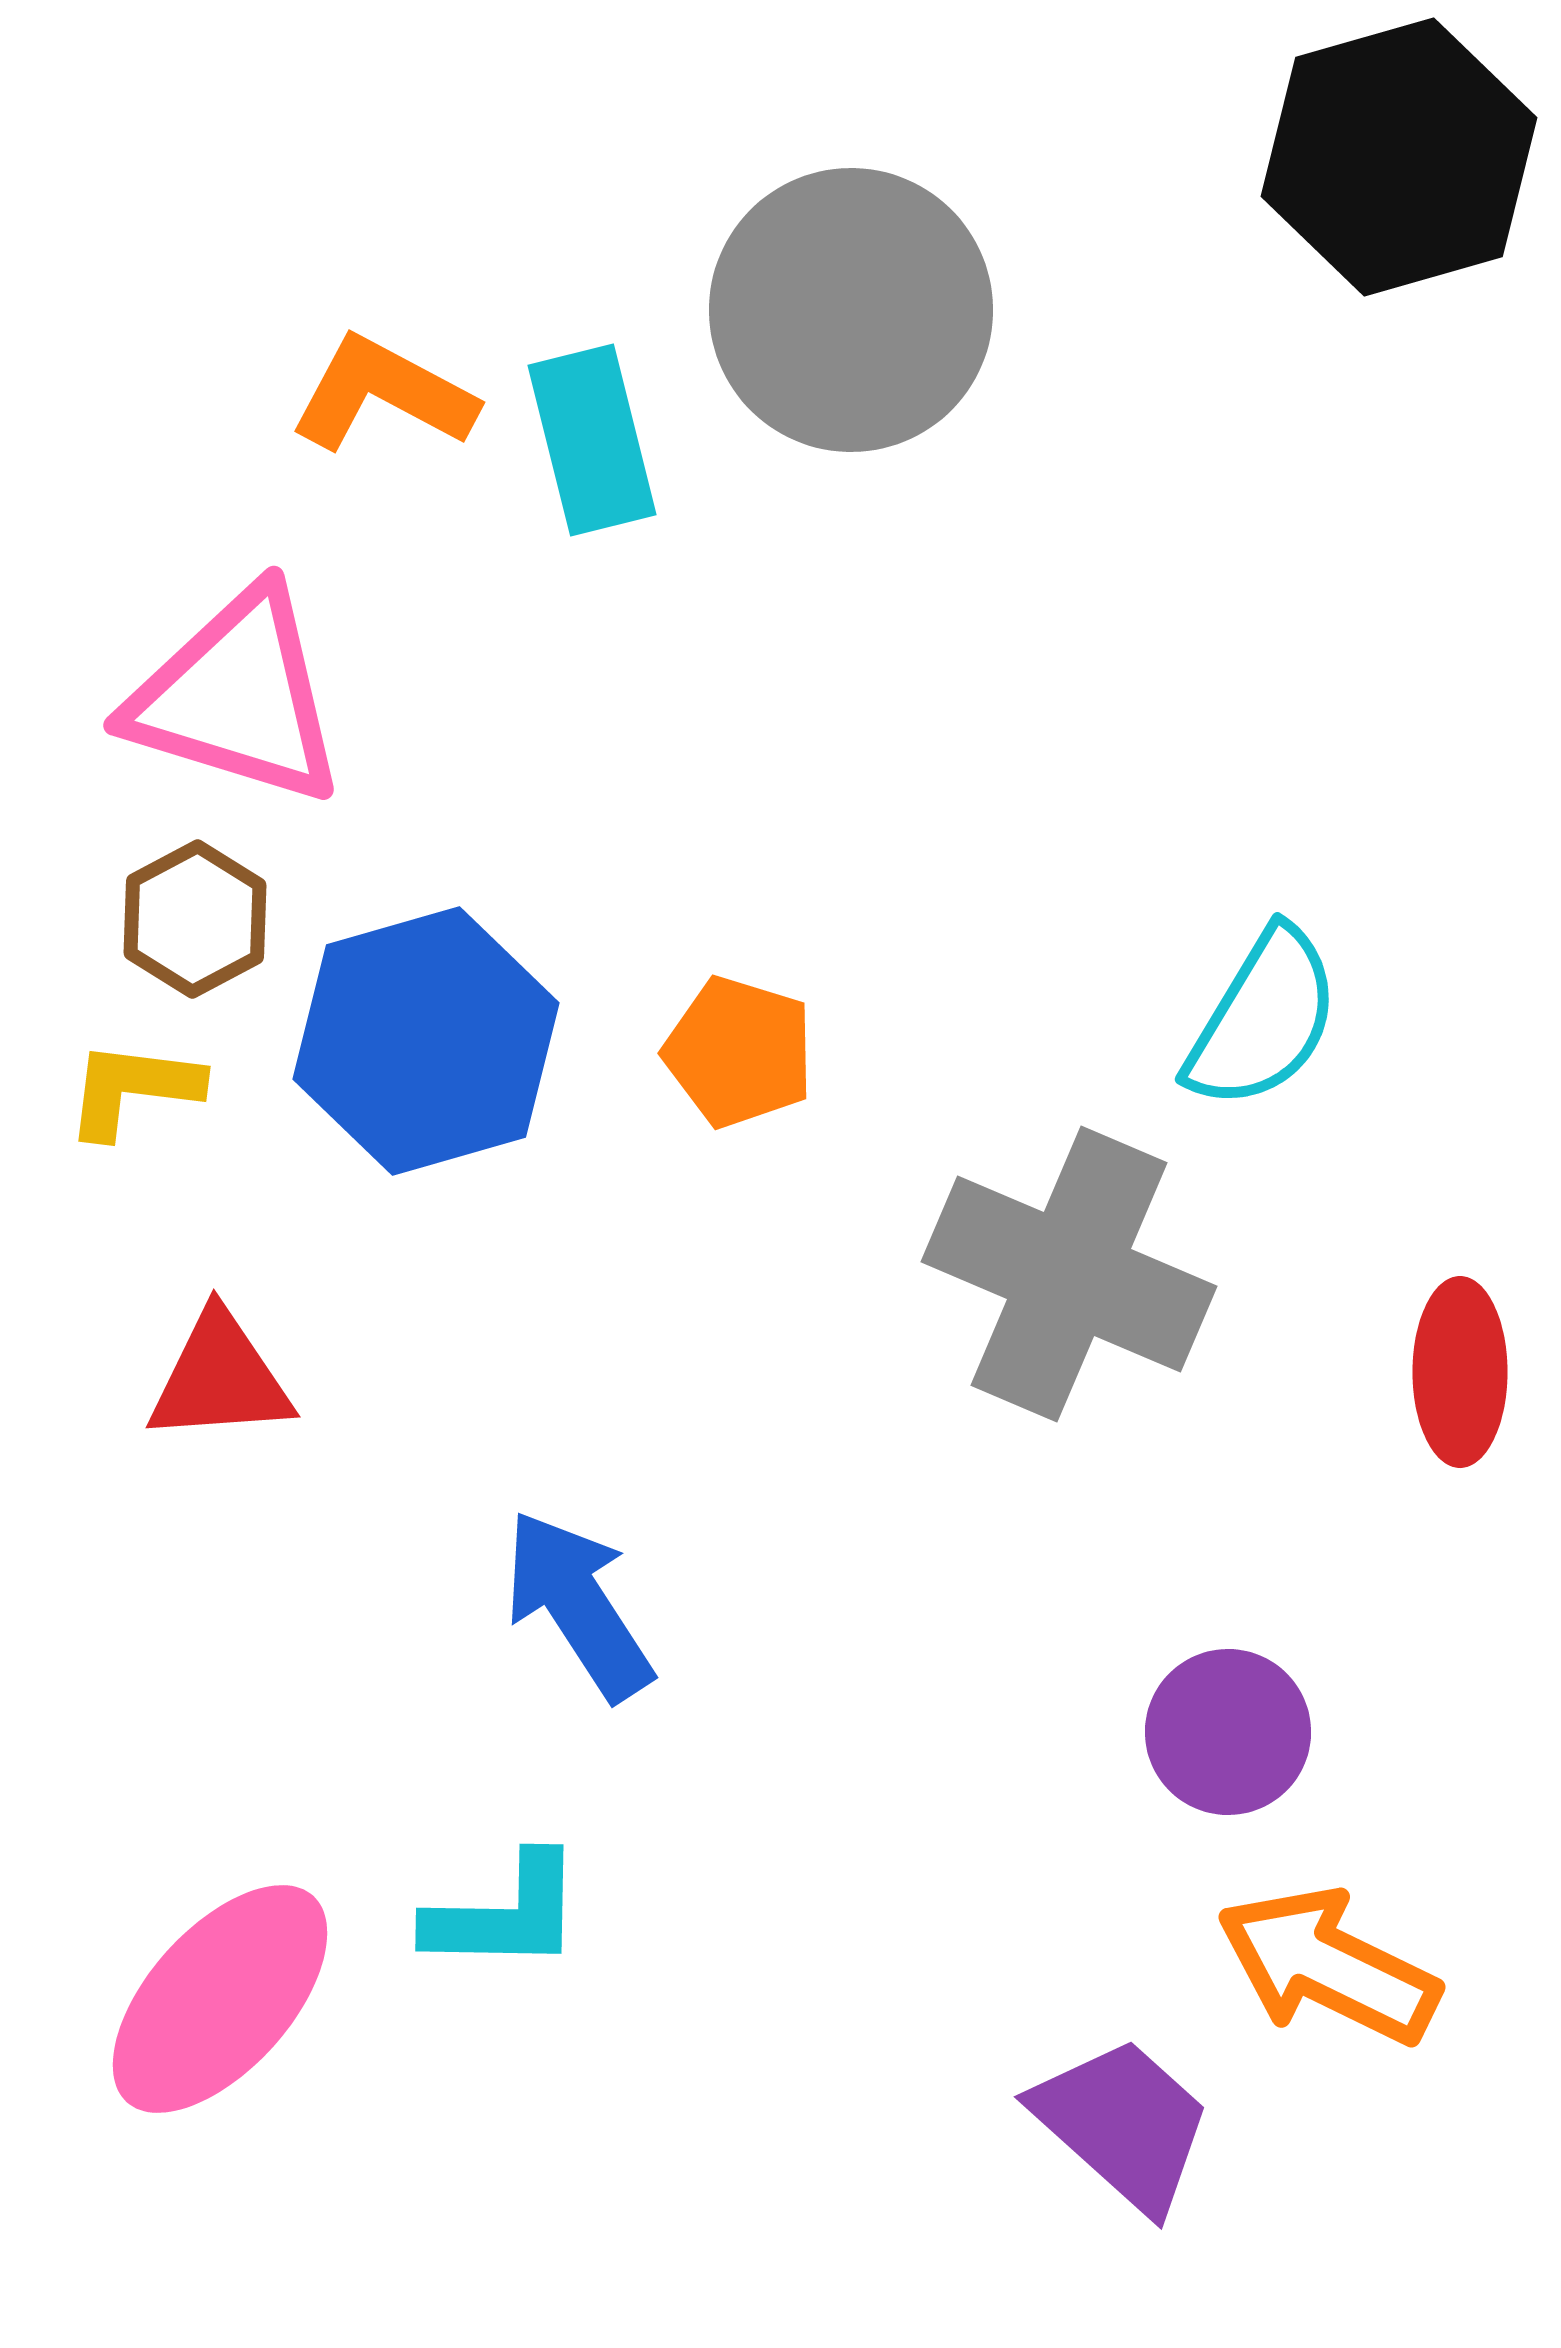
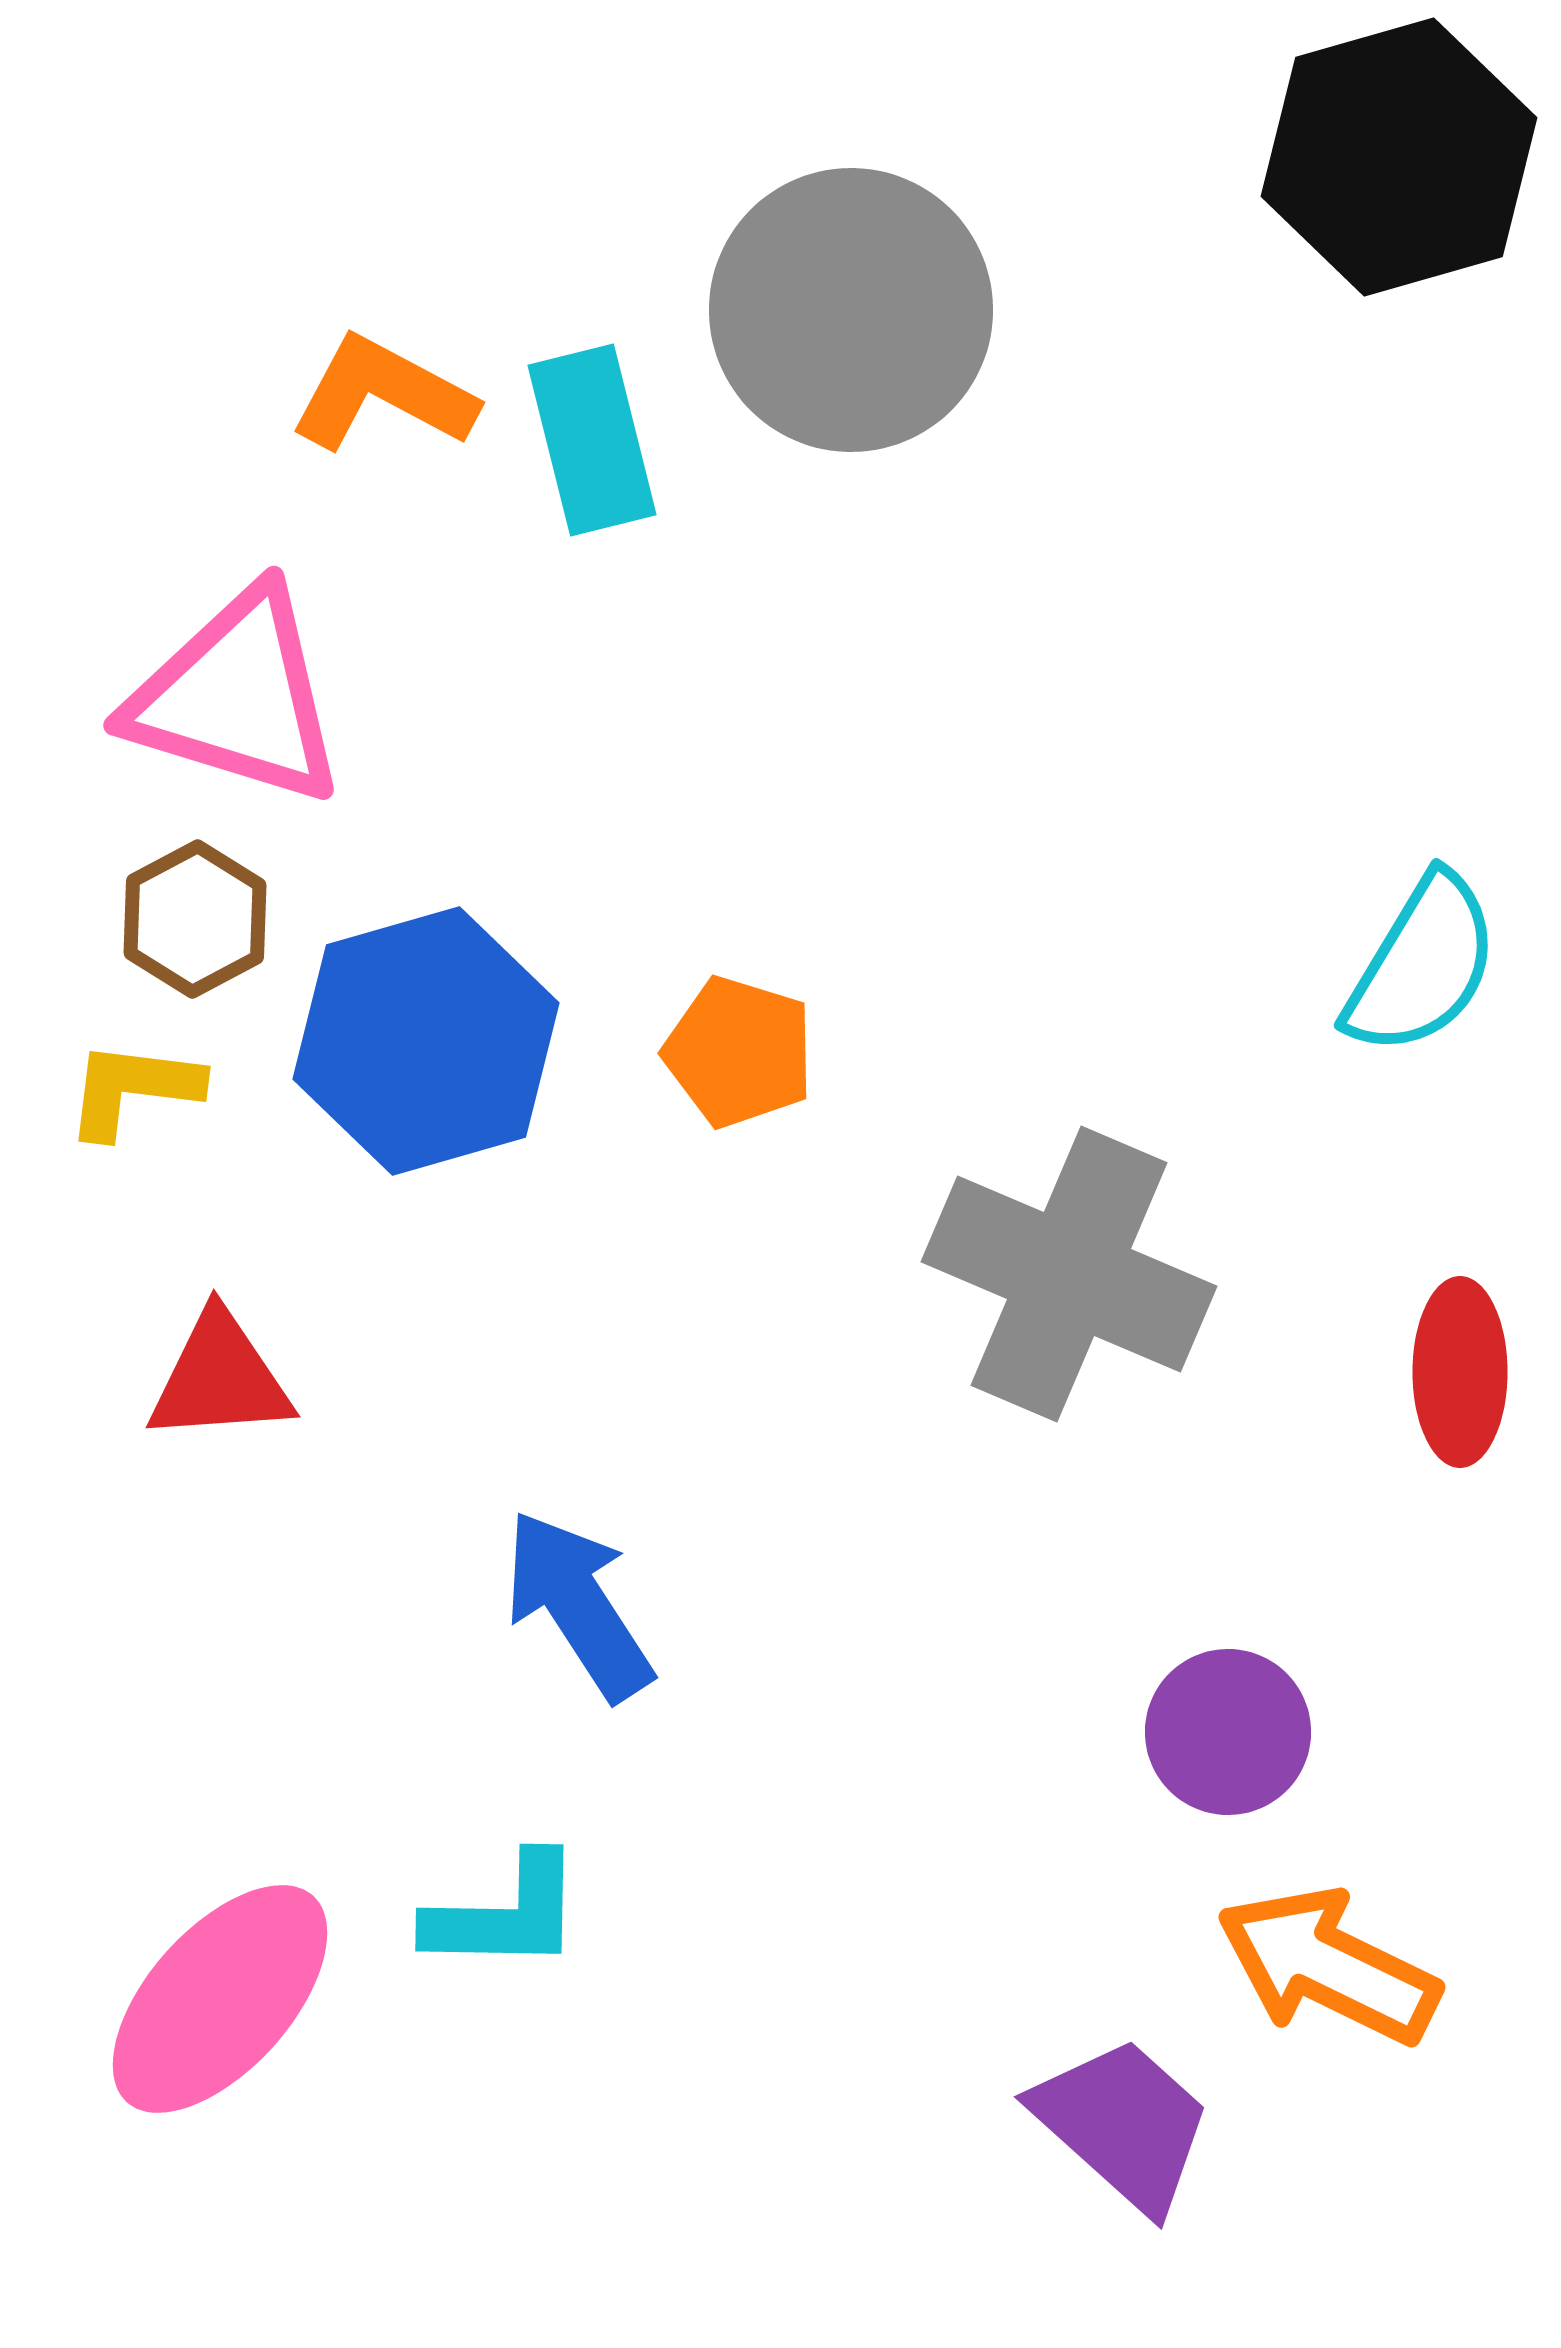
cyan semicircle: moved 159 px right, 54 px up
